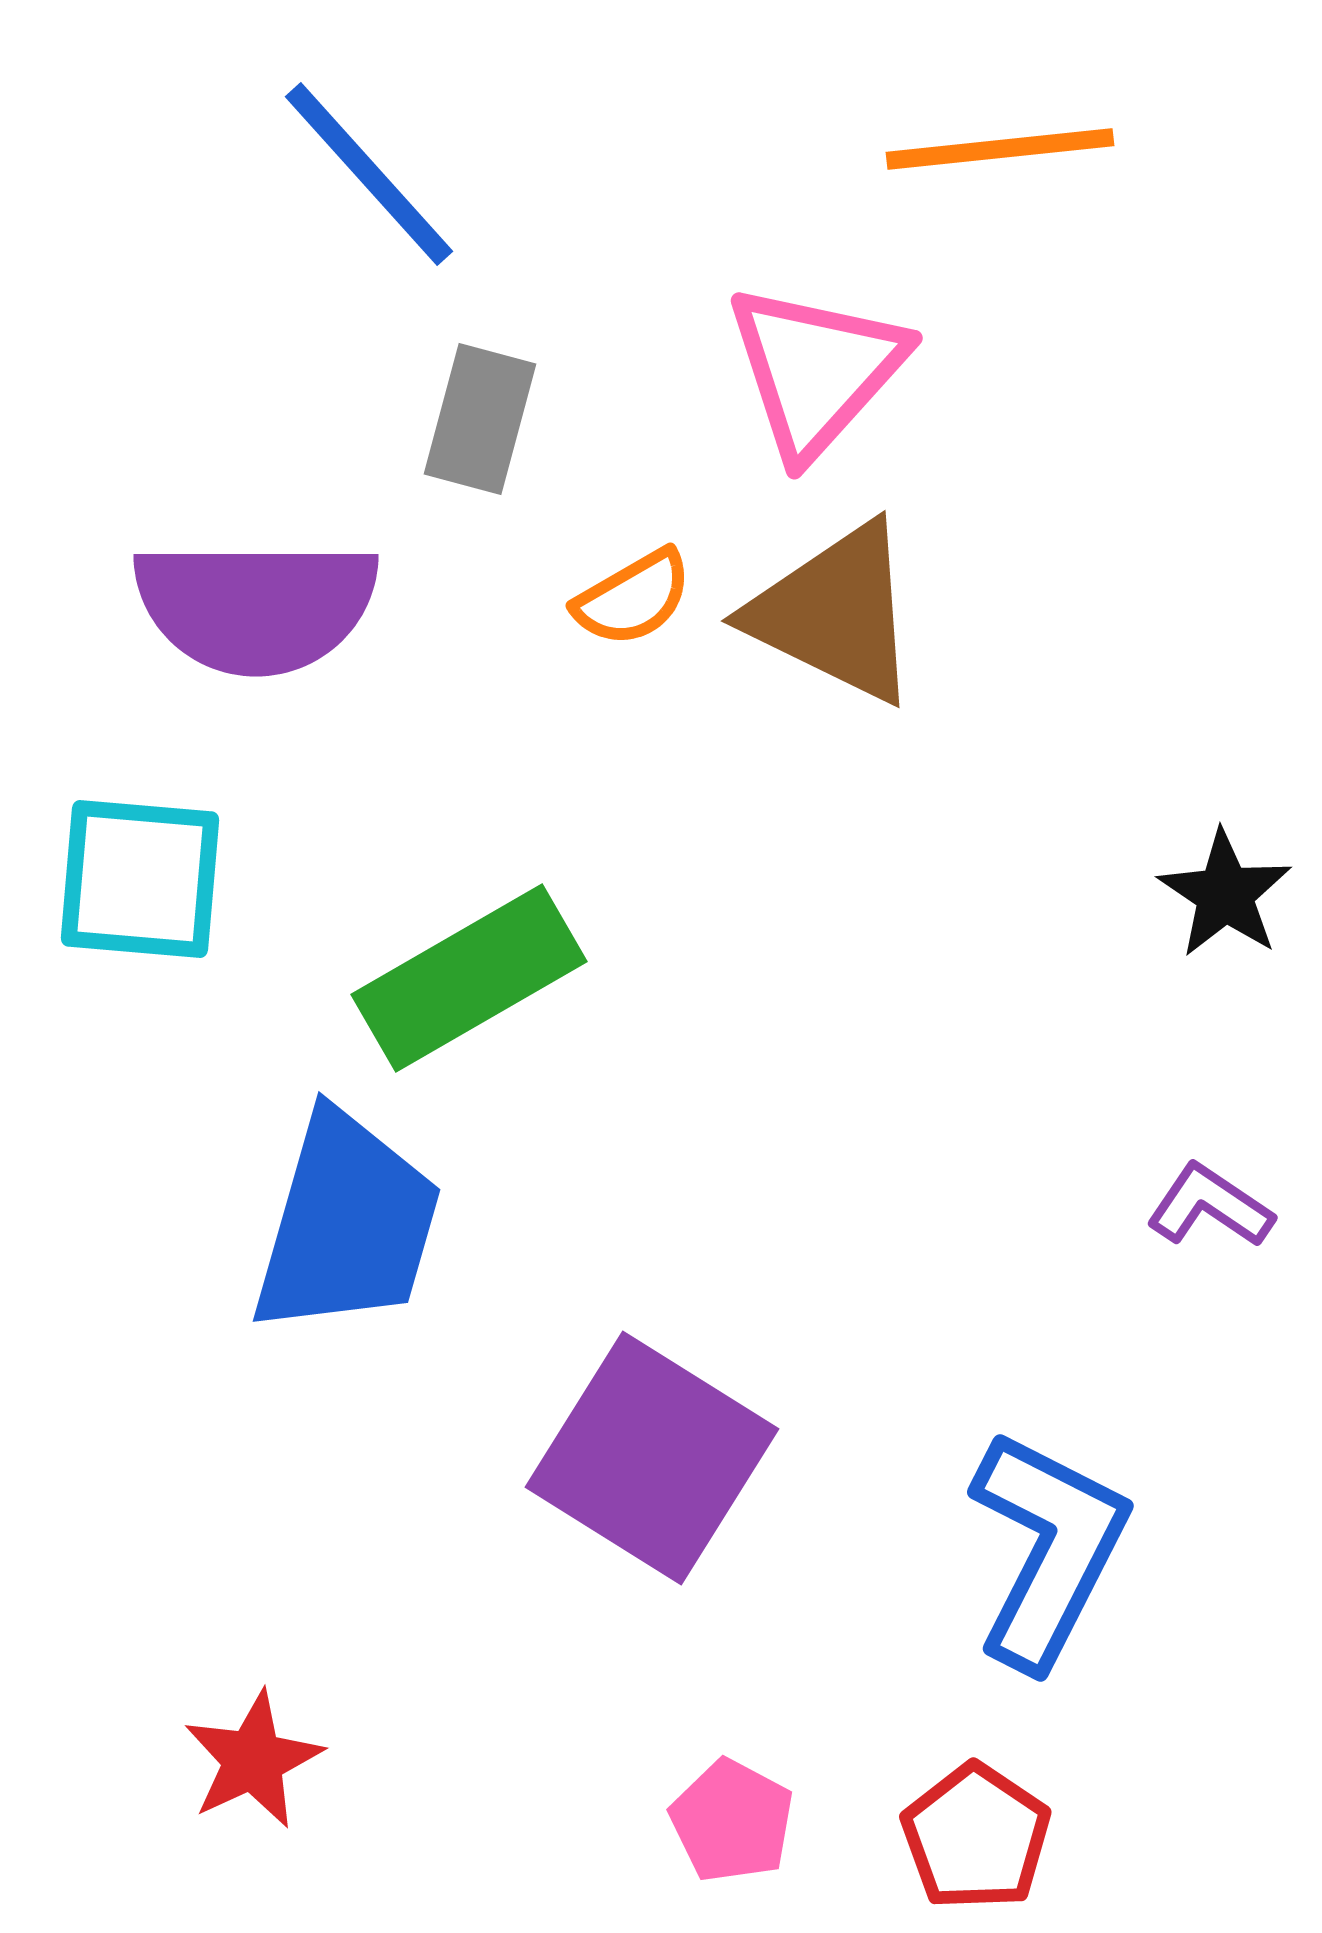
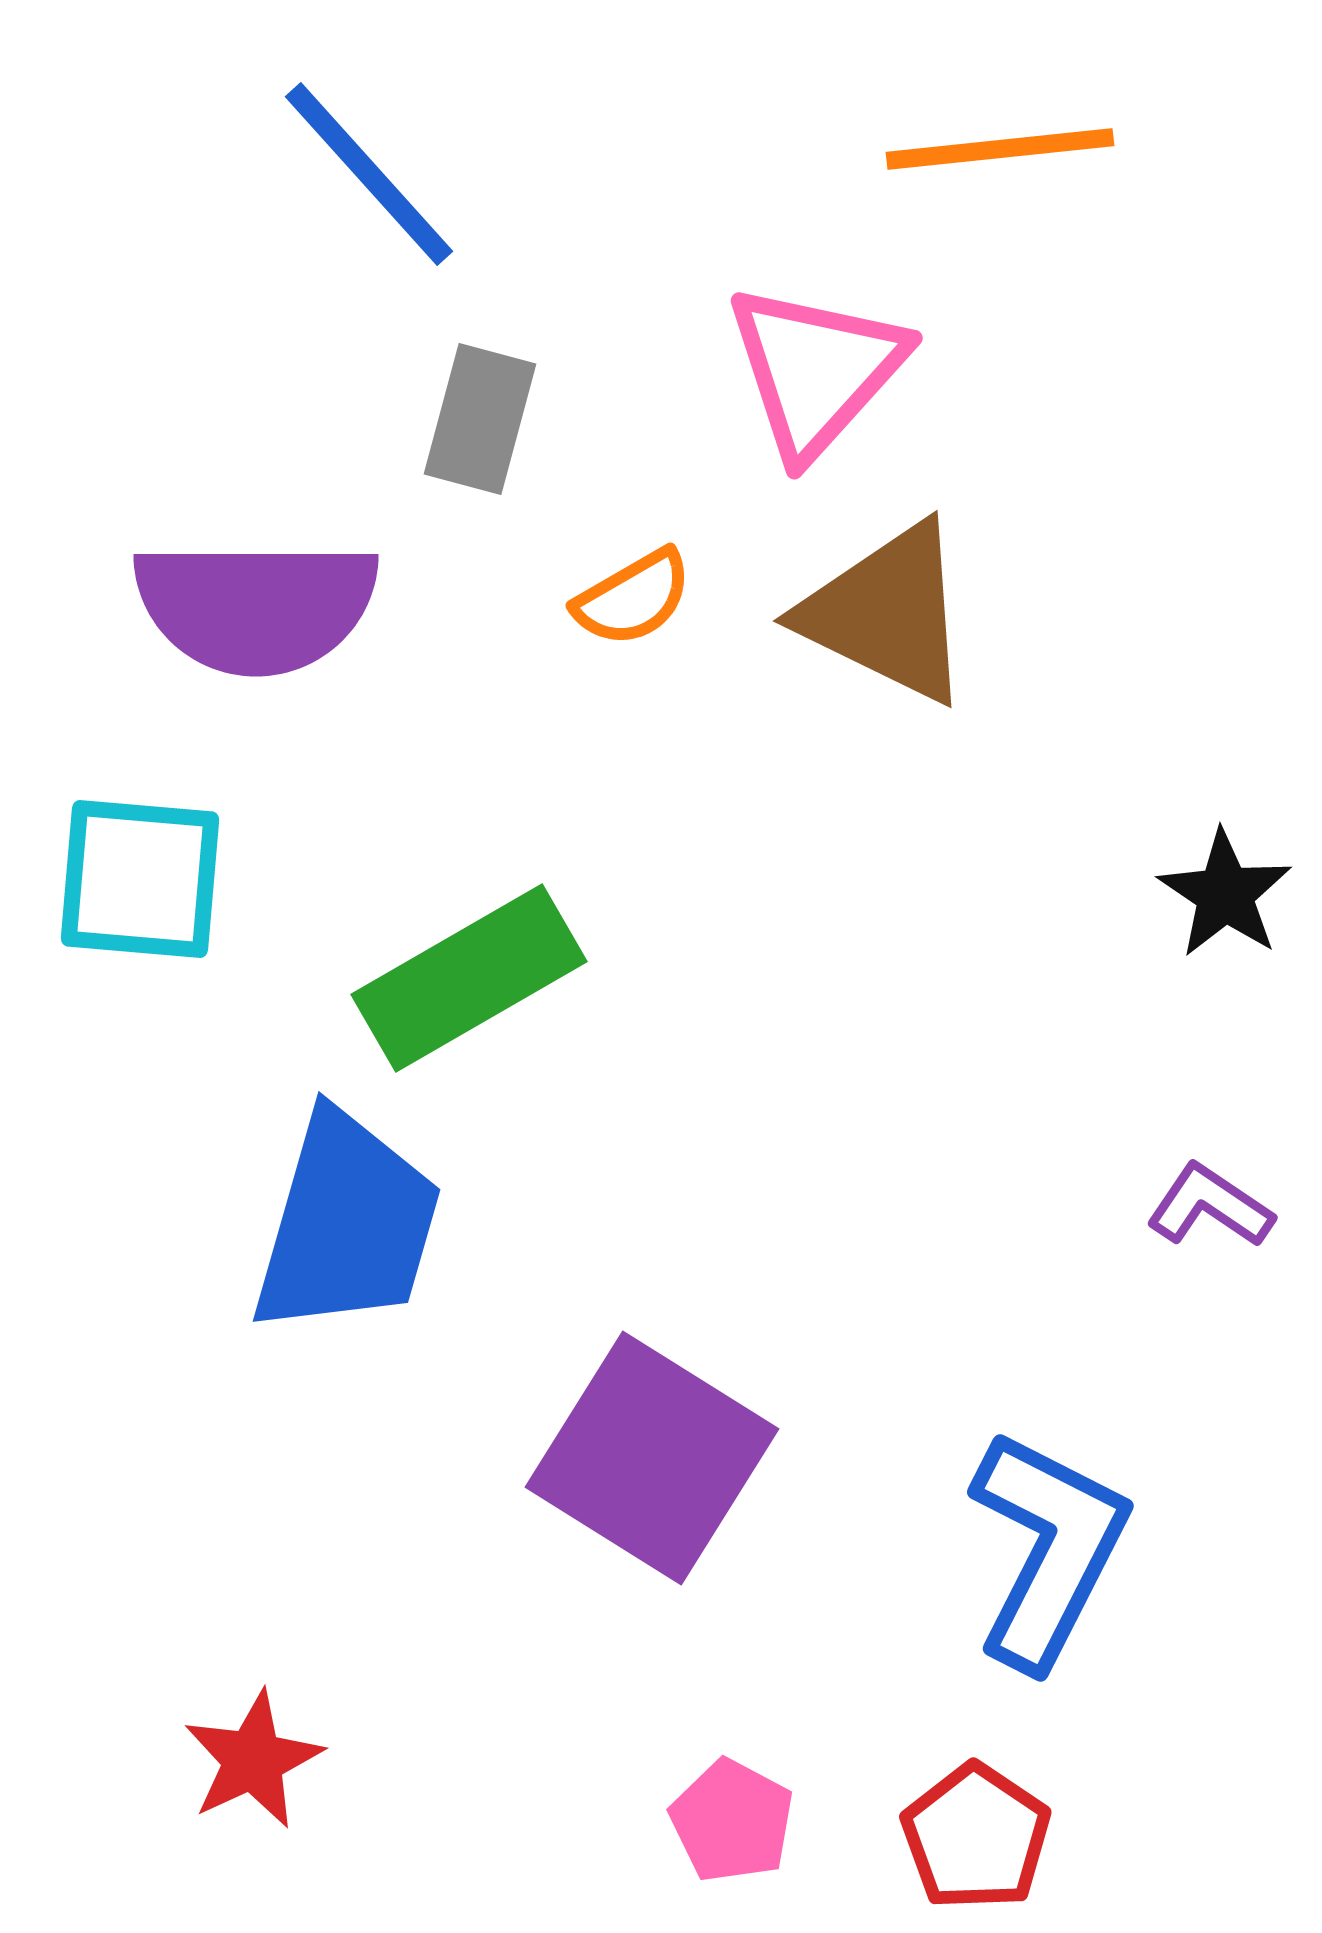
brown triangle: moved 52 px right
